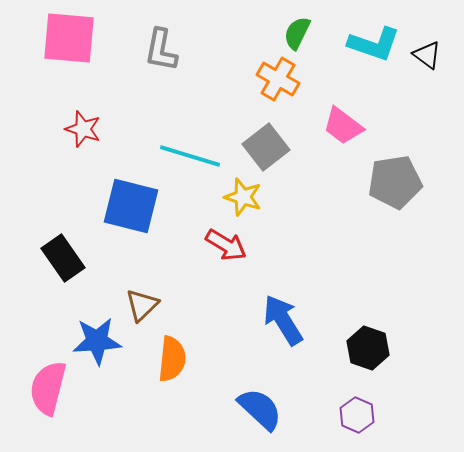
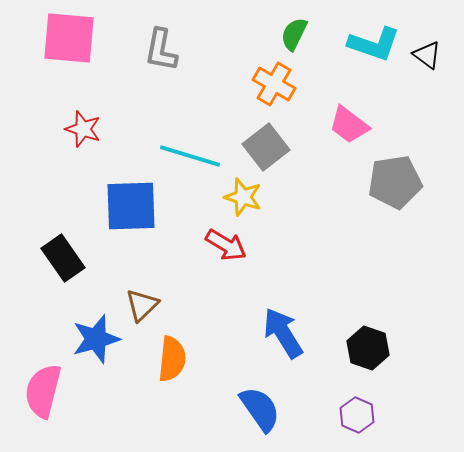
green semicircle: moved 3 px left, 1 px down
orange cross: moved 4 px left, 5 px down
pink trapezoid: moved 6 px right, 1 px up
blue square: rotated 16 degrees counterclockwise
blue arrow: moved 13 px down
blue star: moved 1 px left, 2 px up; rotated 12 degrees counterclockwise
pink semicircle: moved 5 px left, 3 px down
blue semicircle: rotated 12 degrees clockwise
